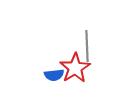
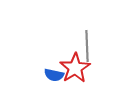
blue semicircle: rotated 18 degrees clockwise
